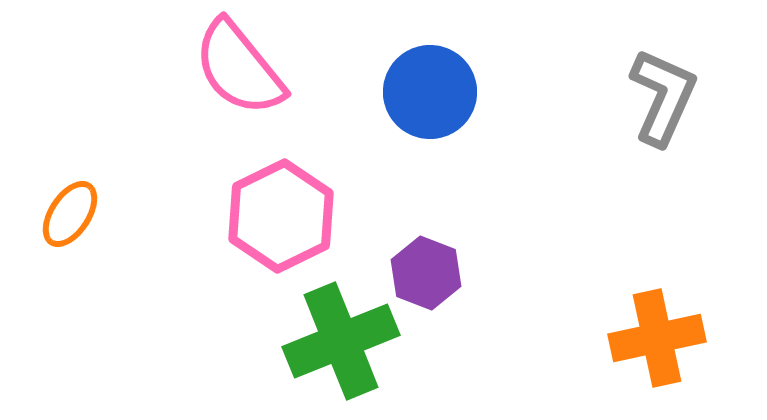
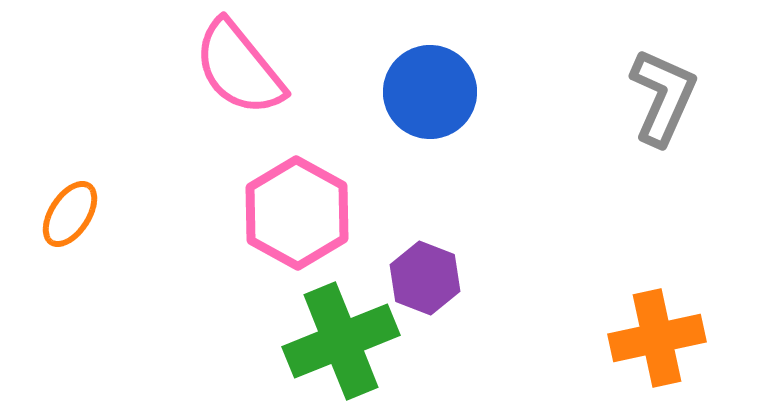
pink hexagon: moved 16 px right, 3 px up; rotated 5 degrees counterclockwise
purple hexagon: moved 1 px left, 5 px down
